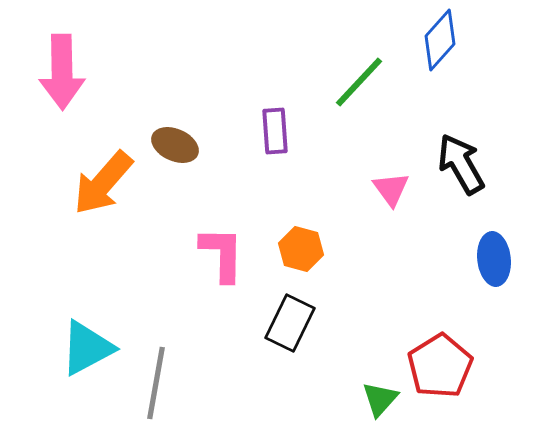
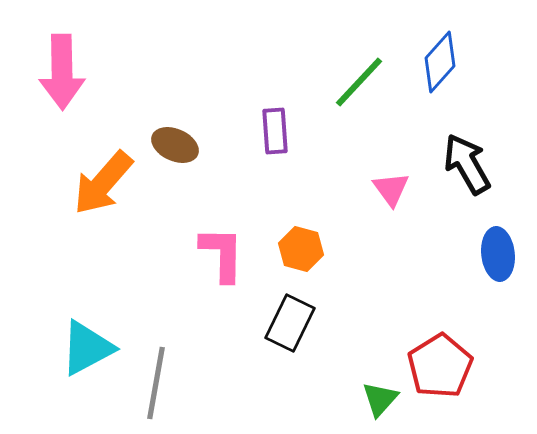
blue diamond: moved 22 px down
black arrow: moved 6 px right
blue ellipse: moved 4 px right, 5 px up
